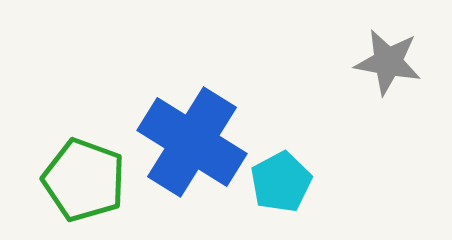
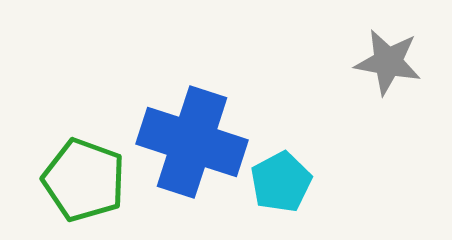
blue cross: rotated 14 degrees counterclockwise
